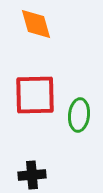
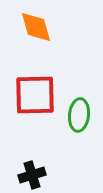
orange diamond: moved 3 px down
black cross: rotated 12 degrees counterclockwise
